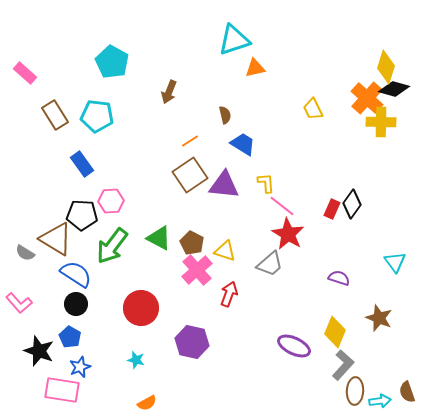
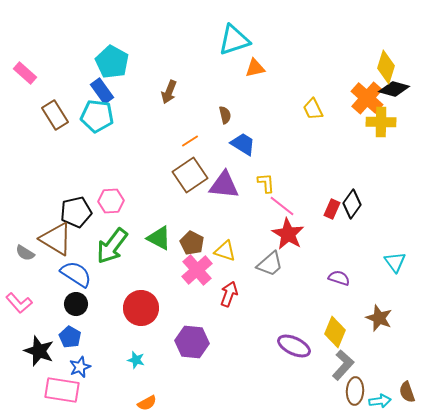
blue rectangle at (82, 164): moved 20 px right, 73 px up
black pentagon at (82, 215): moved 6 px left, 3 px up; rotated 16 degrees counterclockwise
purple hexagon at (192, 342): rotated 8 degrees counterclockwise
